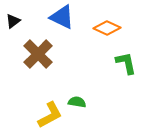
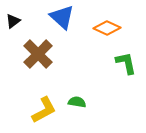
blue triangle: rotated 16 degrees clockwise
yellow L-shape: moved 6 px left, 5 px up
